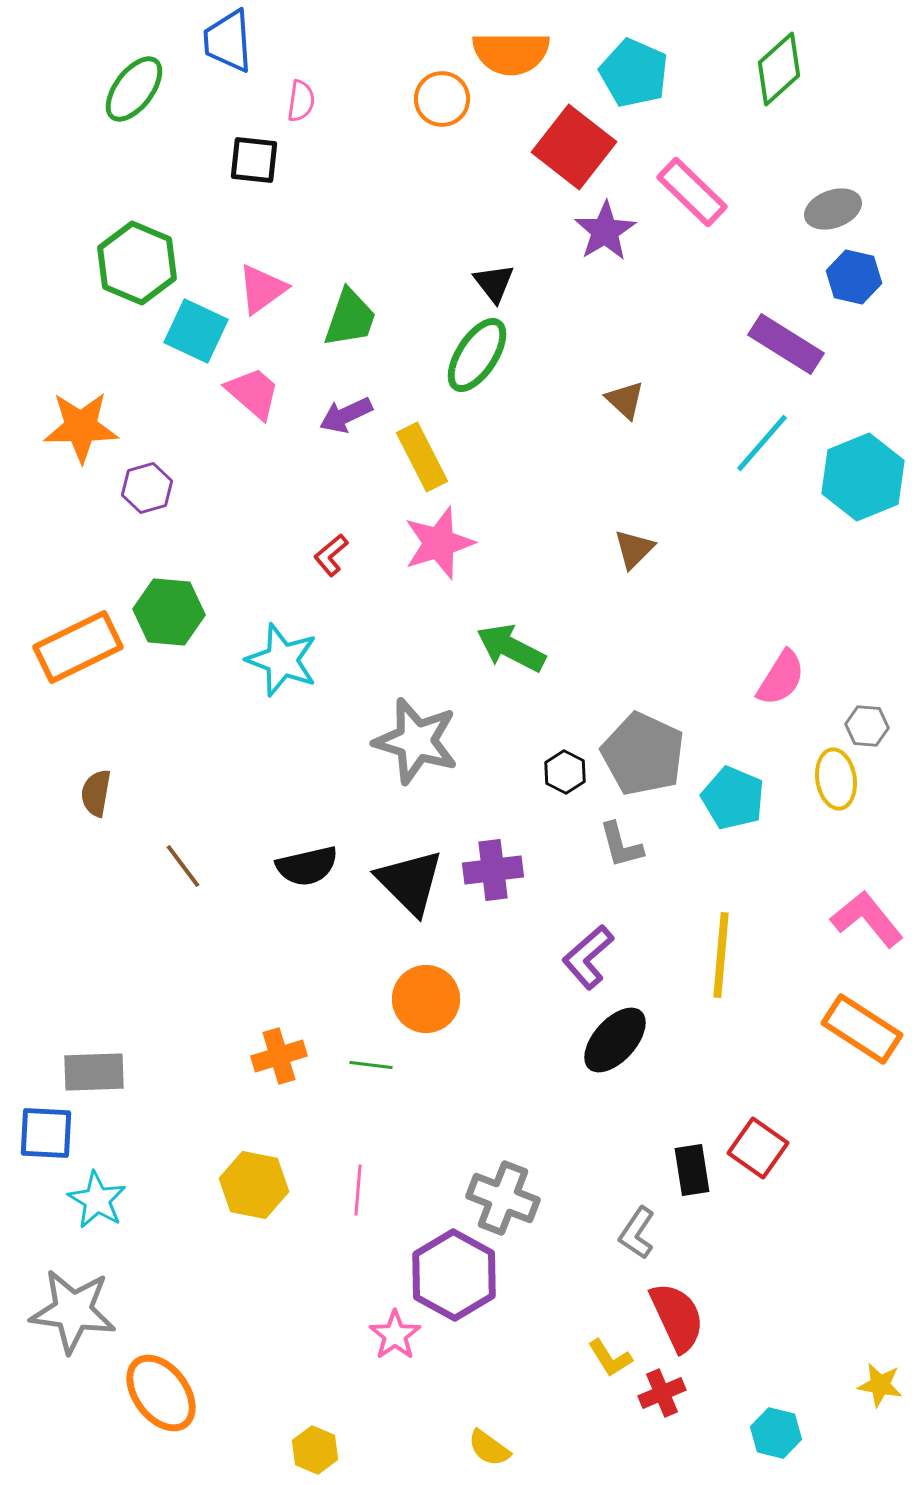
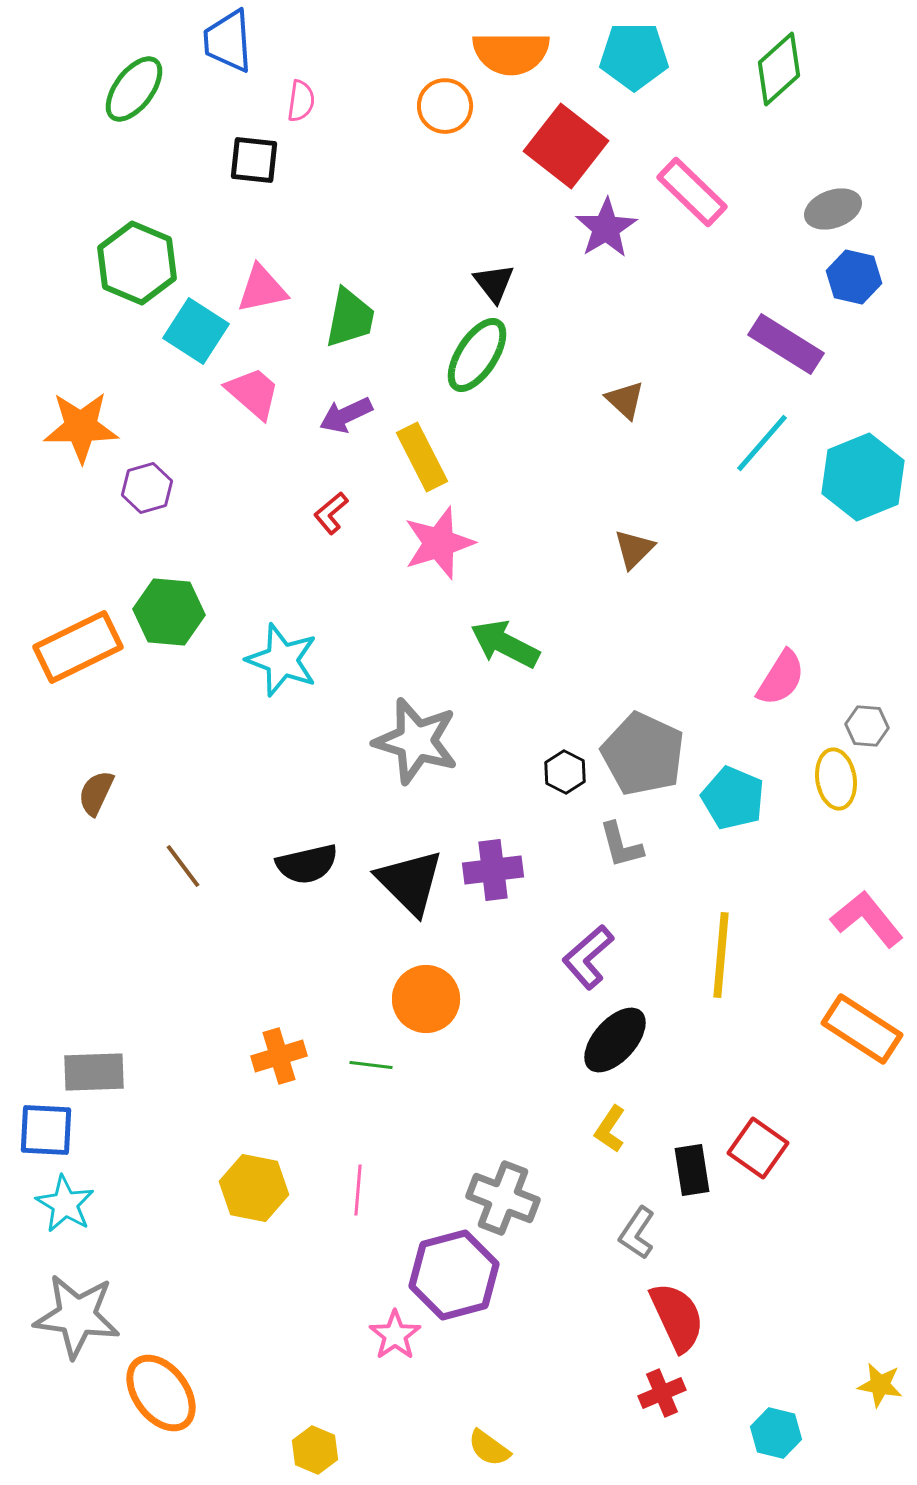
cyan pentagon at (634, 73): moved 17 px up; rotated 24 degrees counterclockwise
orange circle at (442, 99): moved 3 px right, 7 px down
red square at (574, 147): moved 8 px left, 1 px up
purple star at (605, 231): moved 1 px right, 3 px up
pink triangle at (262, 289): rotated 24 degrees clockwise
green trapezoid at (350, 318): rotated 8 degrees counterclockwise
cyan square at (196, 331): rotated 8 degrees clockwise
red L-shape at (331, 555): moved 42 px up
green arrow at (511, 648): moved 6 px left, 4 px up
brown semicircle at (96, 793): rotated 15 degrees clockwise
black semicircle at (307, 866): moved 2 px up
blue square at (46, 1133): moved 3 px up
yellow hexagon at (254, 1185): moved 3 px down
cyan star at (97, 1200): moved 32 px left, 4 px down
purple hexagon at (454, 1275): rotated 16 degrees clockwise
gray star at (73, 1311): moved 4 px right, 5 px down
yellow L-shape at (610, 1358): moved 229 px up; rotated 66 degrees clockwise
